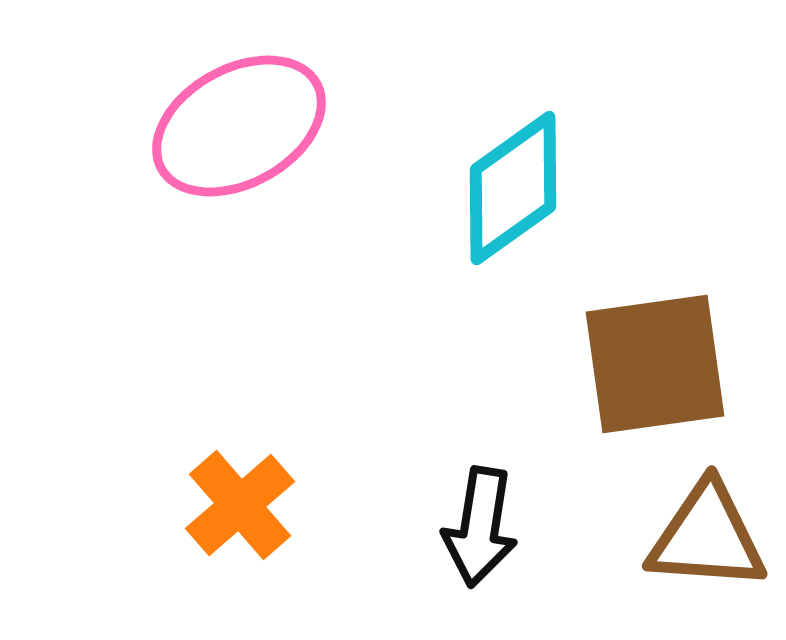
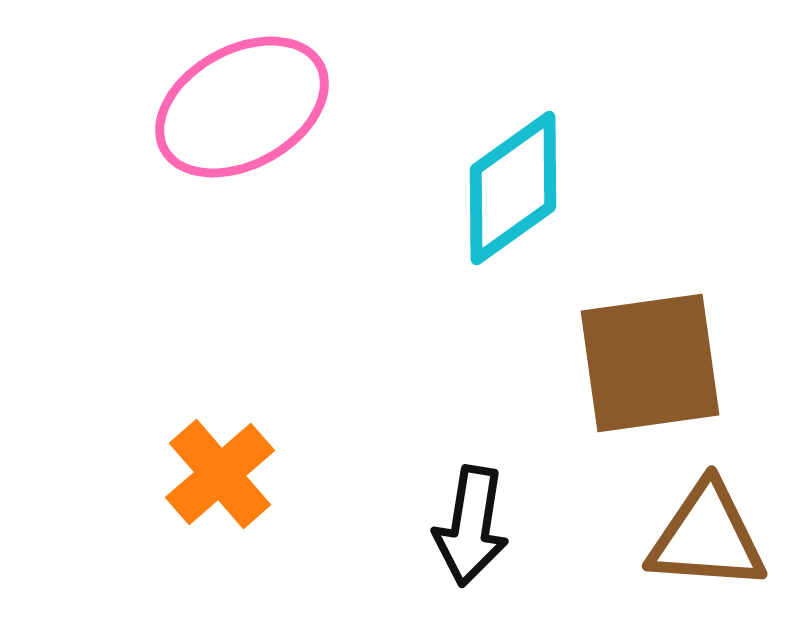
pink ellipse: moved 3 px right, 19 px up
brown square: moved 5 px left, 1 px up
orange cross: moved 20 px left, 31 px up
black arrow: moved 9 px left, 1 px up
